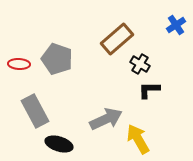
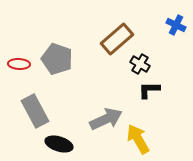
blue cross: rotated 30 degrees counterclockwise
